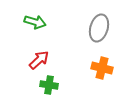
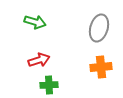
red arrow: rotated 25 degrees clockwise
orange cross: moved 1 px left, 1 px up; rotated 20 degrees counterclockwise
green cross: rotated 12 degrees counterclockwise
